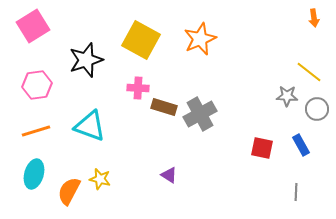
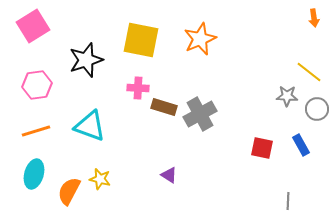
yellow square: rotated 18 degrees counterclockwise
gray line: moved 8 px left, 9 px down
